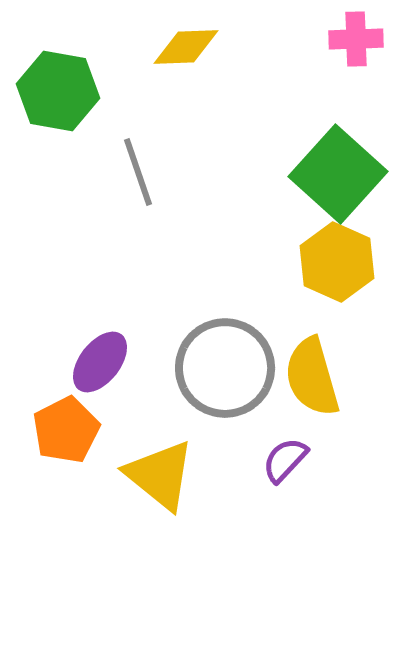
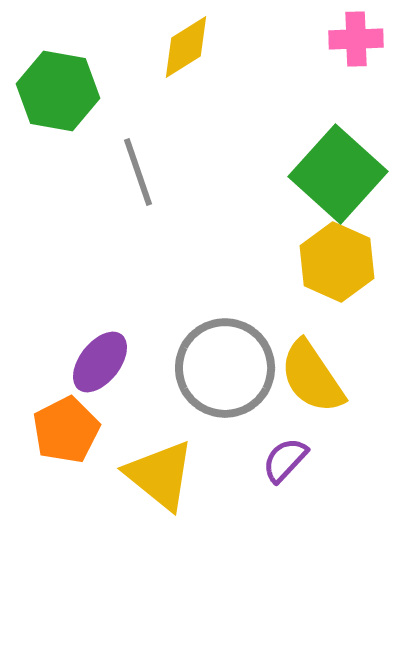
yellow diamond: rotated 30 degrees counterclockwise
yellow semicircle: rotated 18 degrees counterclockwise
